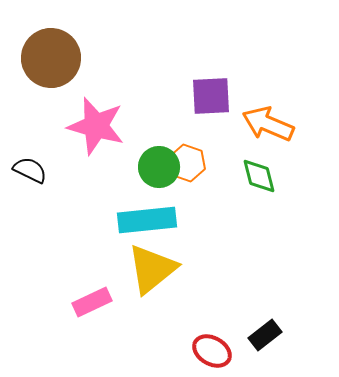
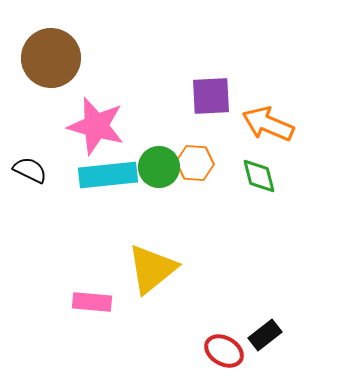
orange hexagon: moved 8 px right; rotated 15 degrees counterclockwise
cyan rectangle: moved 39 px left, 45 px up
pink rectangle: rotated 30 degrees clockwise
red ellipse: moved 12 px right
